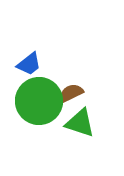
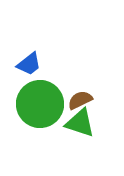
brown semicircle: moved 9 px right, 7 px down
green circle: moved 1 px right, 3 px down
